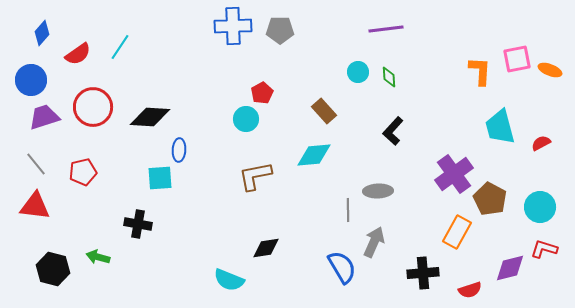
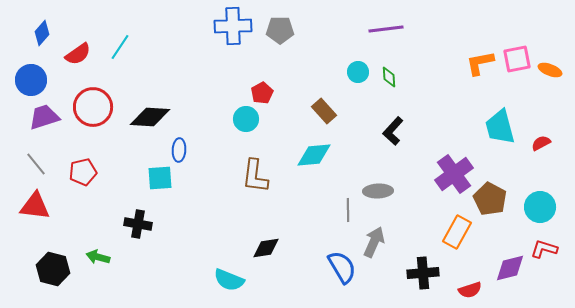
orange L-shape at (480, 71): moved 8 px up; rotated 104 degrees counterclockwise
brown L-shape at (255, 176): rotated 72 degrees counterclockwise
